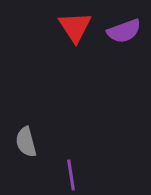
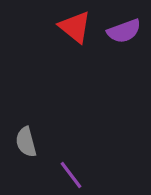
red triangle: rotated 18 degrees counterclockwise
purple line: rotated 28 degrees counterclockwise
